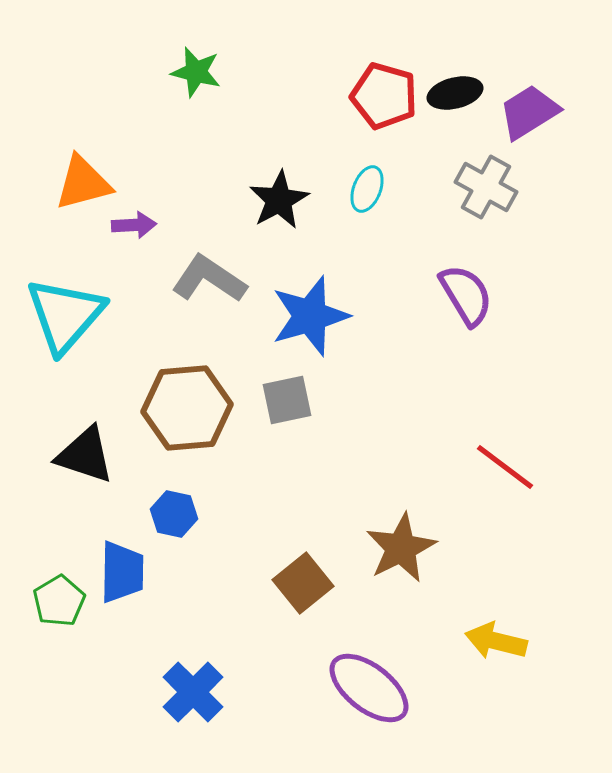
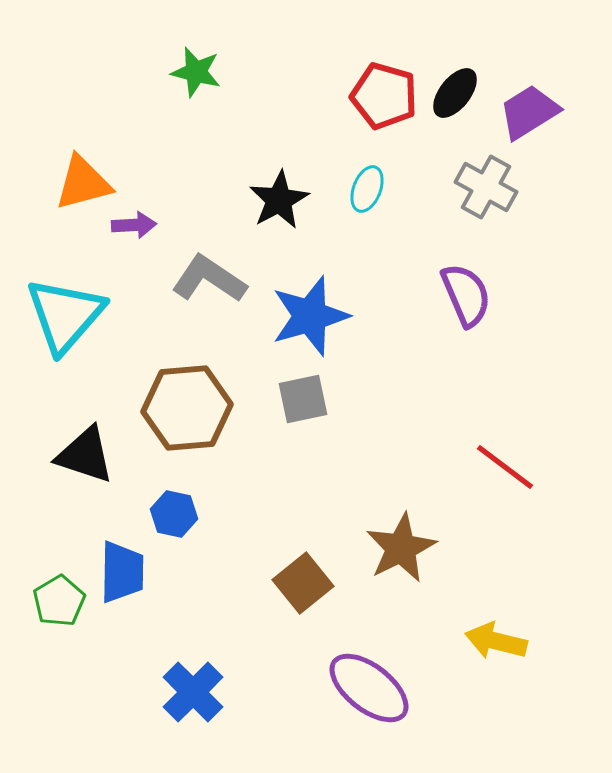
black ellipse: rotated 38 degrees counterclockwise
purple semicircle: rotated 8 degrees clockwise
gray square: moved 16 px right, 1 px up
